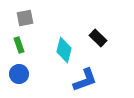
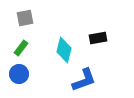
black rectangle: rotated 54 degrees counterclockwise
green rectangle: moved 2 px right, 3 px down; rotated 56 degrees clockwise
blue L-shape: moved 1 px left
